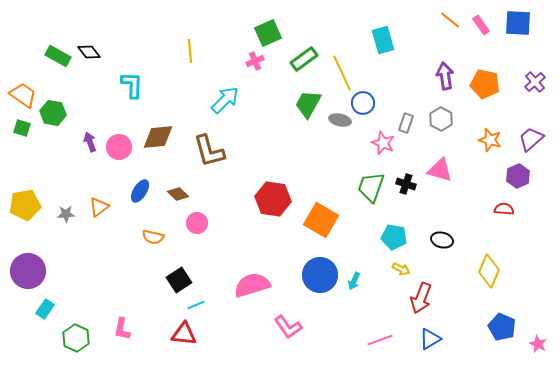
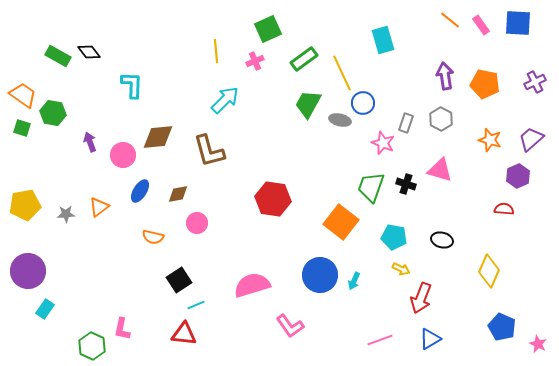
green square at (268, 33): moved 4 px up
yellow line at (190, 51): moved 26 px right
purple cross at (535, 82): rotated 15 degrees clockwise
pink circle at (119, 147): moved 4 px right, 8 px down
brown diamond at (178, 194): rotated 55 degrees counterclockwise
orange square at (321, 220): moved 20 px right, 2 px down; rotated 8 degrees clockwise
pink L-shape at (288, 327): moved 2 px right, 1 px up
green hexagon at (76, 338): moved 16 px right, 8 px down
